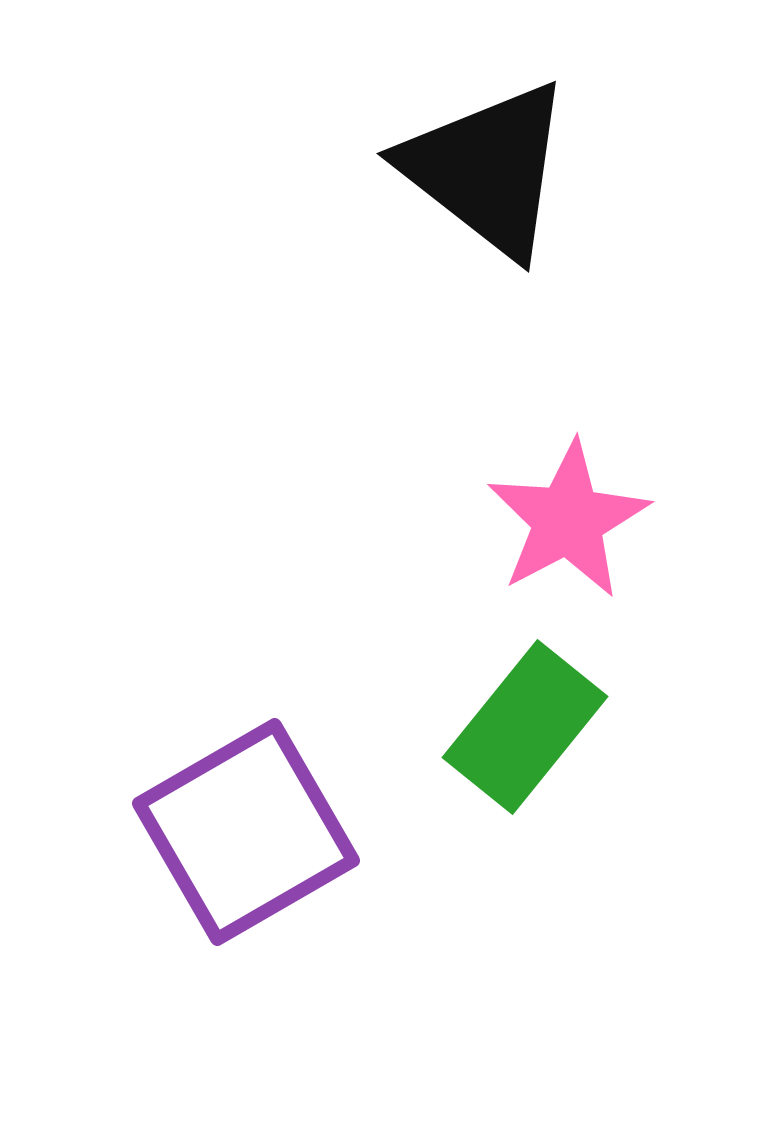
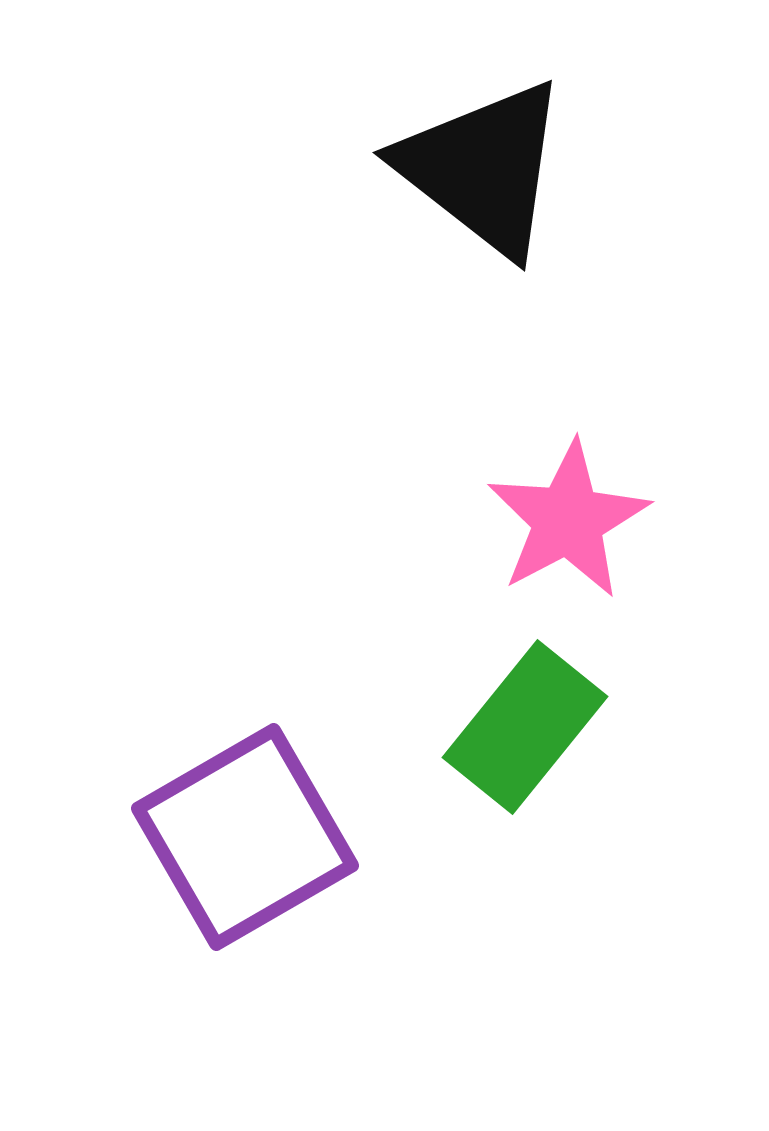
black triangle: moved 4 px left, 1 px up
purple square: moved 1 px left, 5 px down
